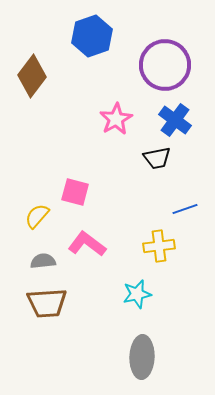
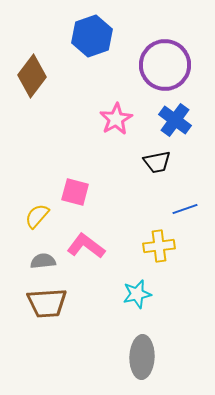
black trapezoid: moved 4 px down
pink L-shape: moved 1 px left, 2 px down
